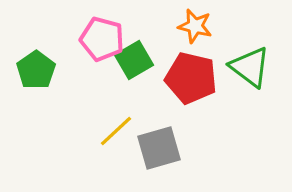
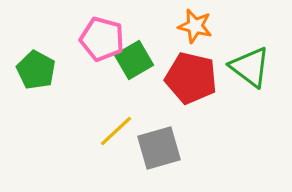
green pentagon: rotated 9 degrees counterclockwise
